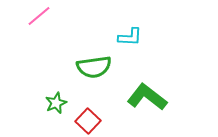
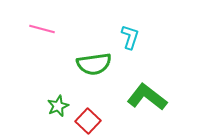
pink line: moved 3 px right, 13 px down; rotated 55 degrees clockwise
cyan L-shape: rotated 75 degrees counterclockwise
green semicircle: moved 3 px up
green star: moved 2 px right, 3 px down
